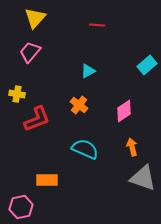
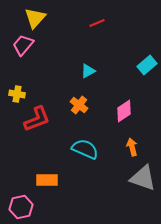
red line: moved 2 px up; rotated 28 degrees counterclockwise
pink trapezoid: moved 7 px left, 7 px up
